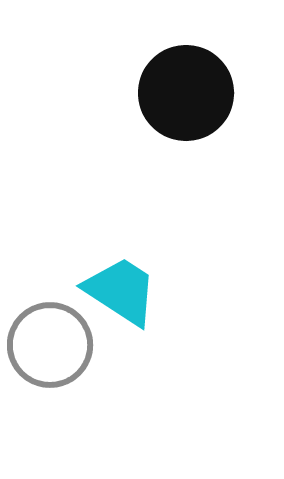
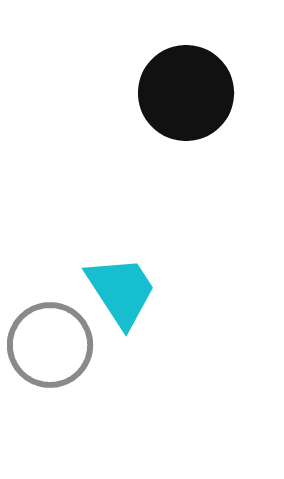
cyan trapezoid: rotated 24 degrees clockwise
